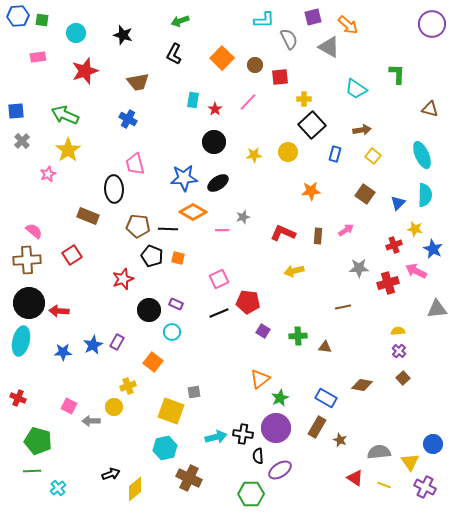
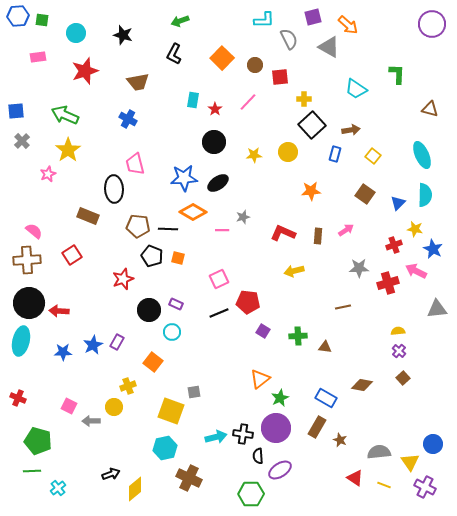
brown arrow at (362, 130): moved 11 px left
